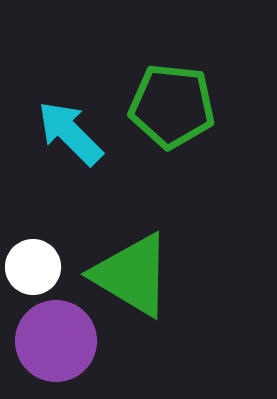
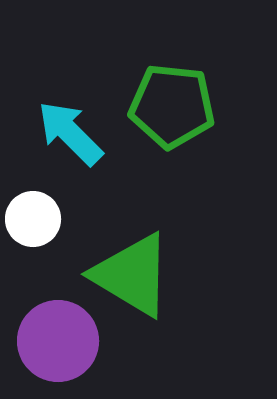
white circle: moved 48 px up
purple circle: moved 2 px right
